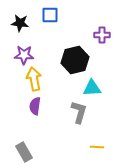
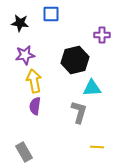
blue square: moved 1 px right, 1 px up
purple star: moved 1 px right; rotated 12 degrees counterclockwise
yellow arrow: moved 2 px down
